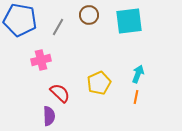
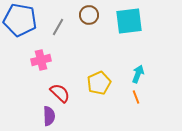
orange line: rotated 32 degrees counterclockwise
